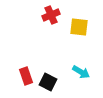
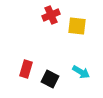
yellow square: moved 2 px left, 1 px up
red rectangle: moved 7 px up; rotated 36 degrees clockwise
black square: moved 2 px right, 3 px up
